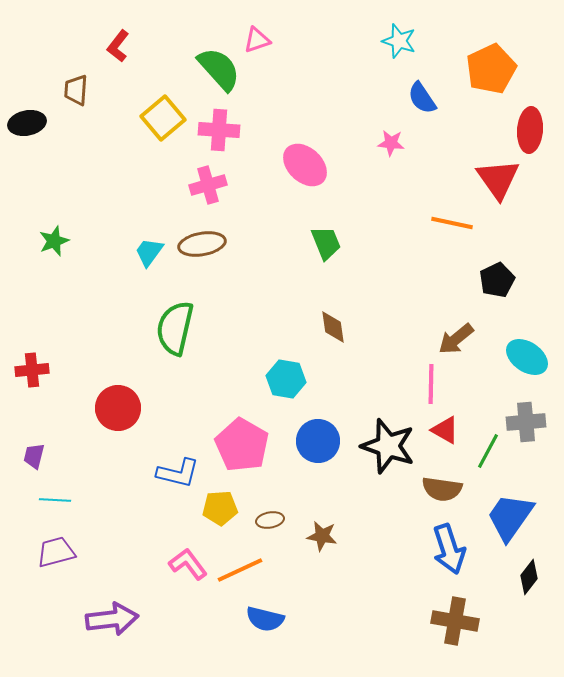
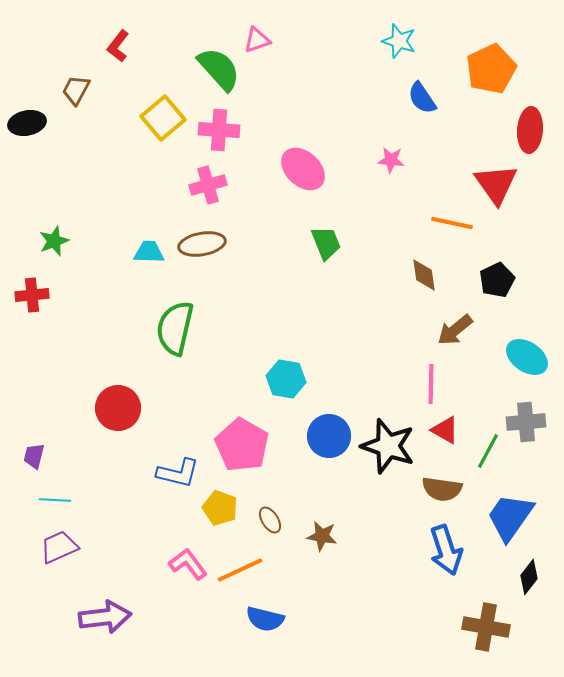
brown trapezoid at (76, 90): rotated 24 degrees clockwise
pink star at (391, 143): moved 17 px down
pink ellipse at (305, 165): moved 2 px left, 4 px down
red triangle at (498, 179): moved 2 px left, 5 px down
cyan trapezoid at (149, 252): rotated 56 degrees clockwise
brown diamond at (333, 327): moved 91 px right, 52 px up
brown arrow at (456, 339): moved 1 px left, 9 px up
red cross at (32, 370): moved 75 px up
blue circle at (318, 441): moved 11 px right, 5 px up
yellow pentagon at (220, 508): rotated 24 degrees clockwise
brown ellipse at (270, 520): rotated 68 degrees clockwise
blue arrow at (449, 549): moved 3 px left, 1 px down
purple trapezoid at (56, 552): moved 3 px right, 5 px up; rotated 9 degrees counterclockwise
purple arrow at (112, 619): moved 7 px left, 2 px up
brown cross at (455, 621): moved 31 px right, 6 px down
